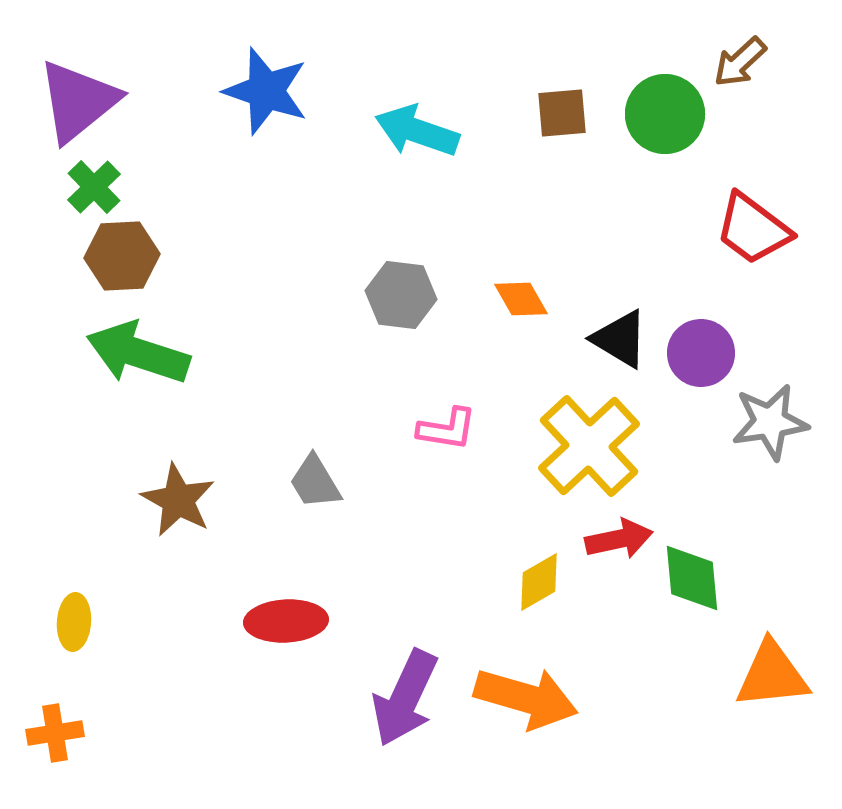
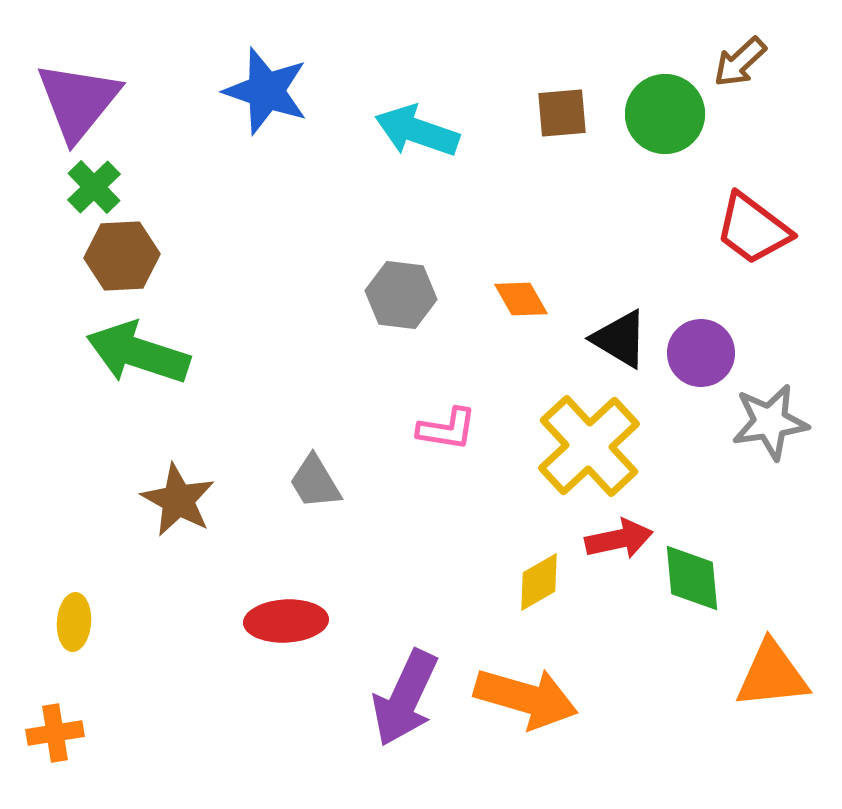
purple triangle: rotated 12 degrees counterclockwise
